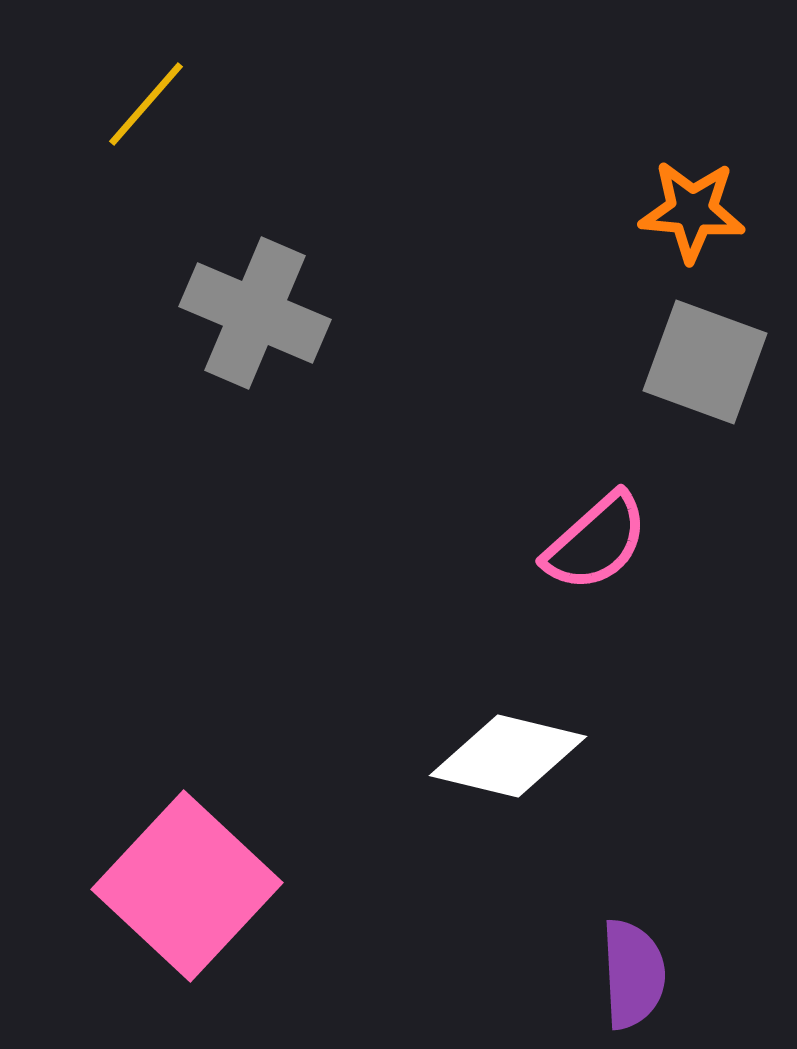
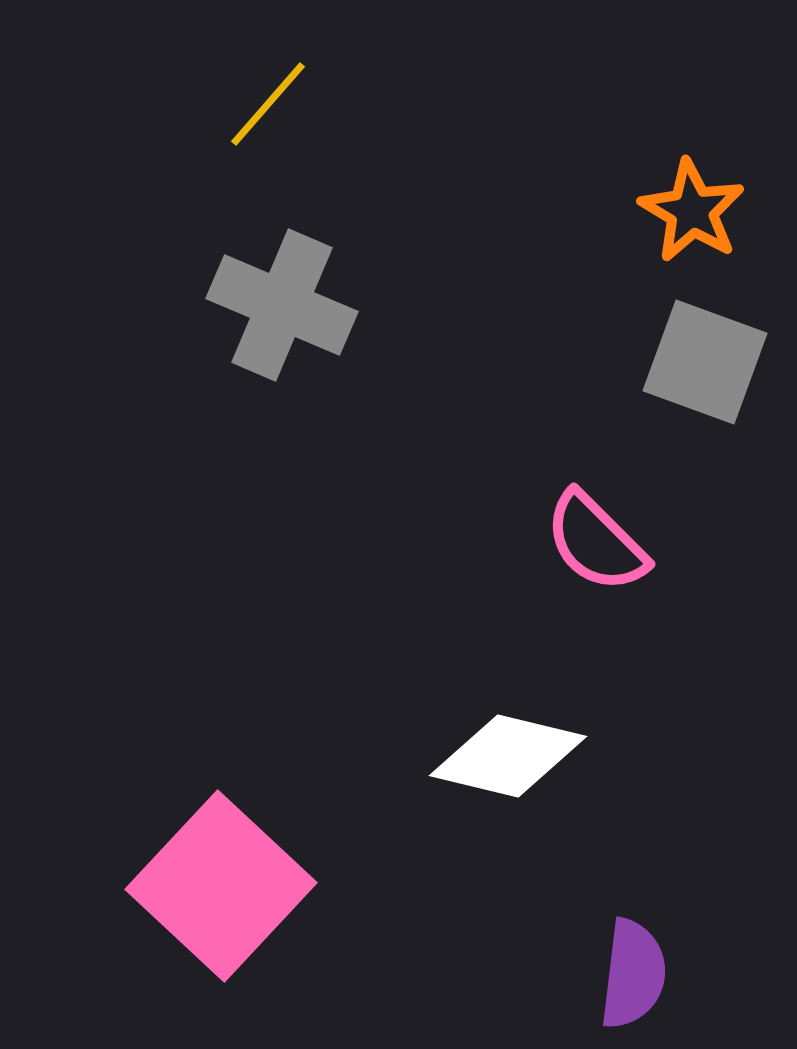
yellow line: moved 122 px right
orange star: rotated 26 degrees clockwise
gray cross: moved 27 px right, 8 px up
pink semicircle: rotated 87 degrees clockwise
pink square: moved 34 px right
purple semicircle: rotated 10 degrees clockwise
